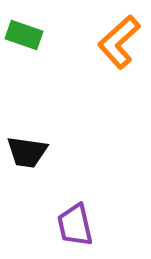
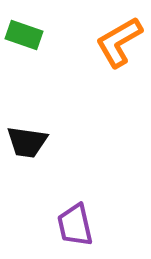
orange L-shape: rotated 12 degrees clockwise
black trapezoid: moved 10 px up
